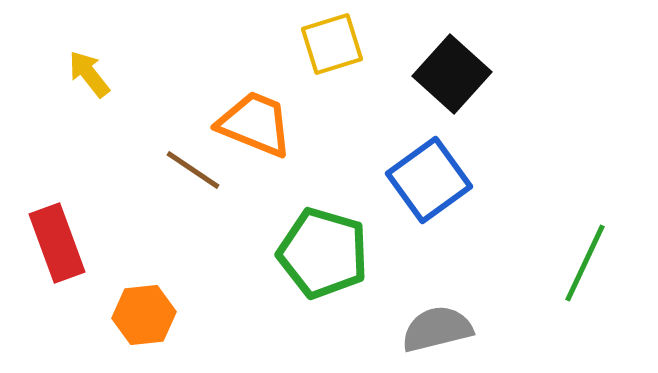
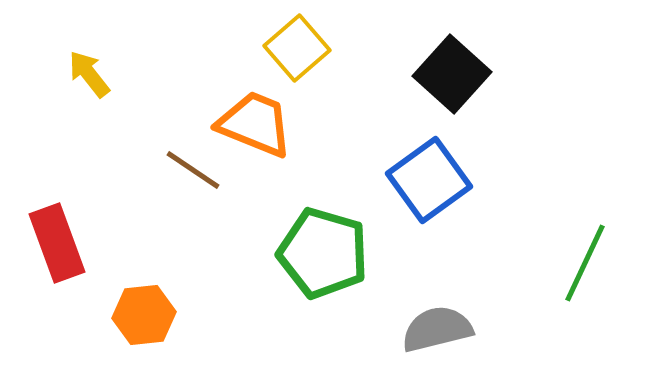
yellow square: moved 35 px left, 4 px down; rotated 24 degrees counterclockwise
